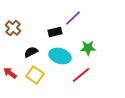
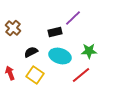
green star: moved 1 px right, 3 px down
red arrow: rotated 32 degrees clockwise
